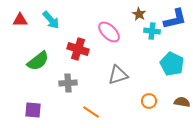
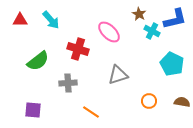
cyan cross: rotated 21 degrees clockwise
